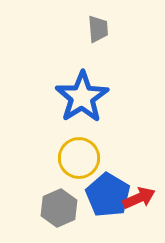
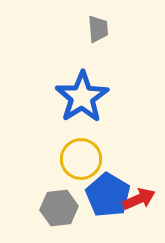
yellow circle: moved 2 px right, 1 px down
red arrow: moved 1 px down
gray hexagon: rotated 18 degrees clockwise
